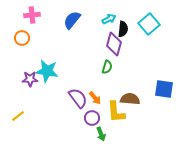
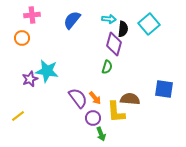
cyan arrow: rotated 32 degrees clockwise
purple star: rotated 21 degrees counterclockwise
purple circle: moved 1 px right
